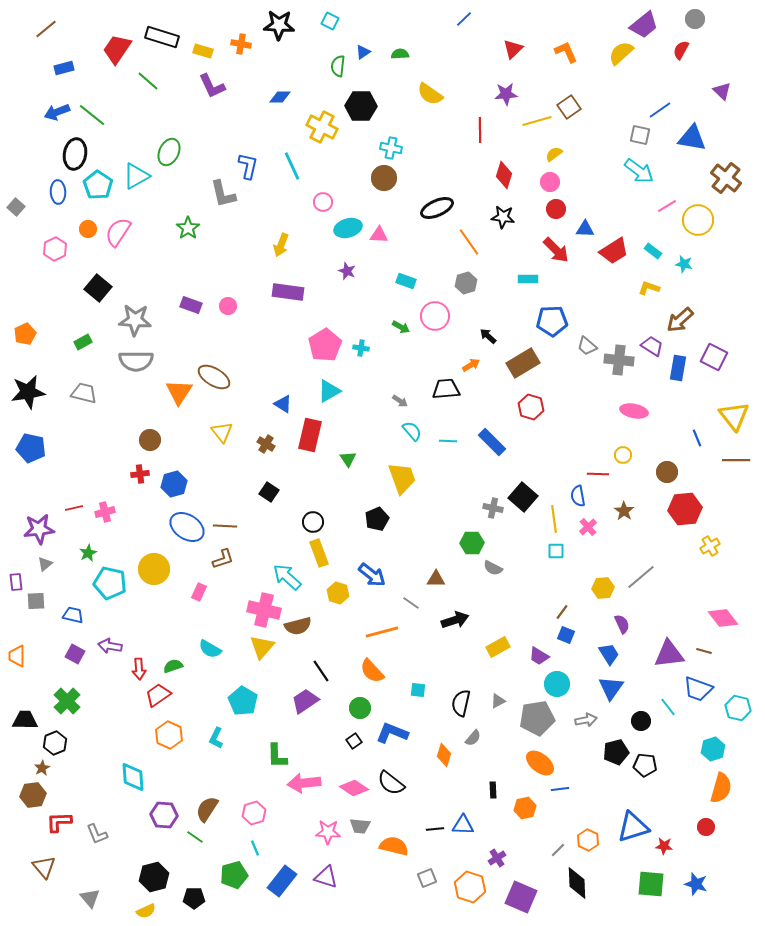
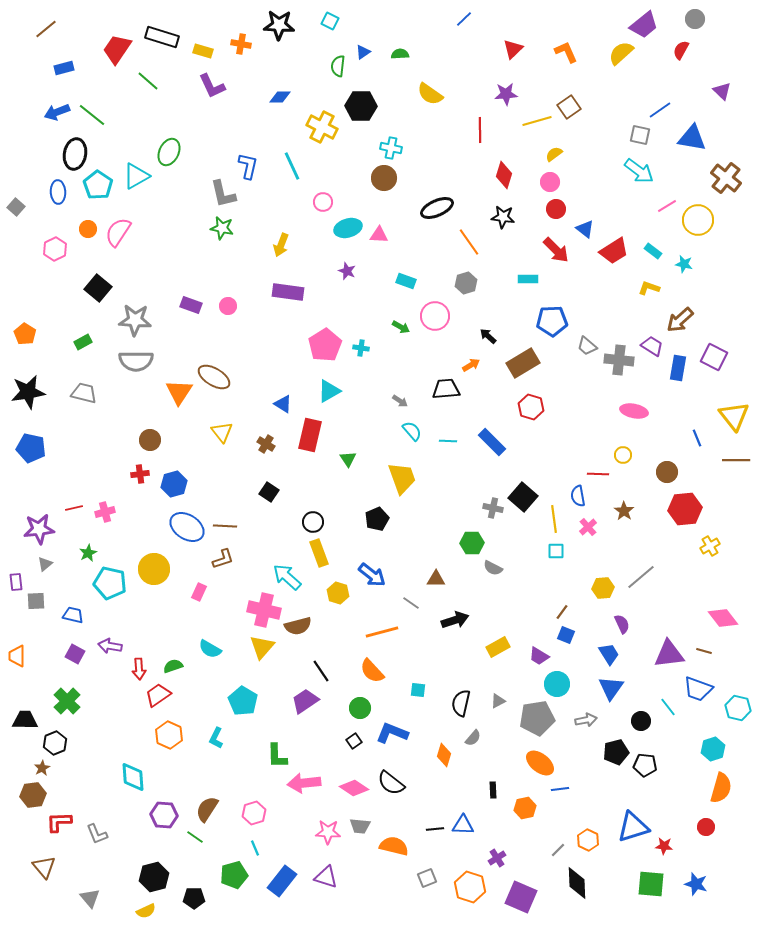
green star at (188, 228): moved 34 px right; rotated 25 degrees counterclockwise
blue triangle at (585, 229): rotated 36 degrees clockwise
orange pentagon at (25, 334): rotated 15 degrees counterclockwise
